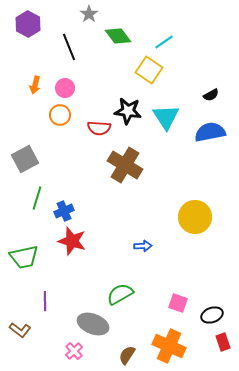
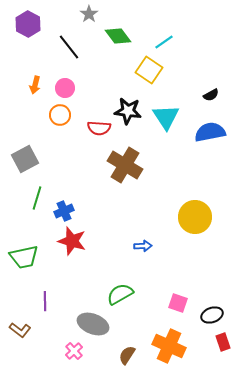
black line: rotated 16 degrees counterclockwise
